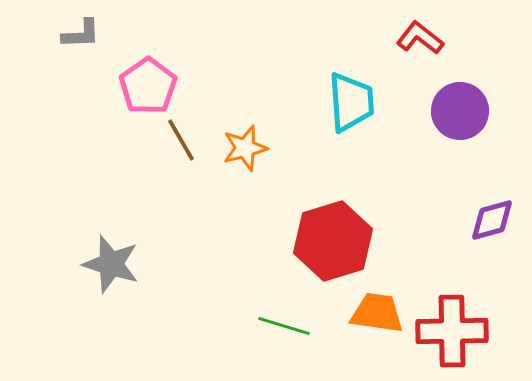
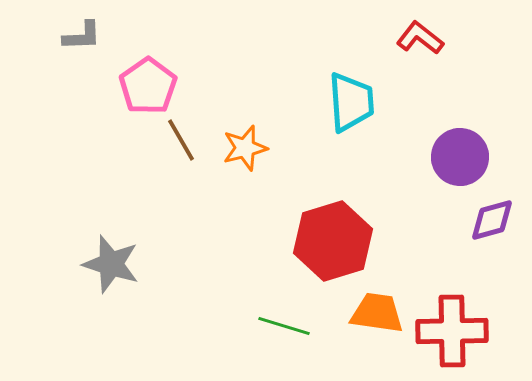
gray L-shape: moved 1 px right, 2 px down
purple circle: moved 46 px down
